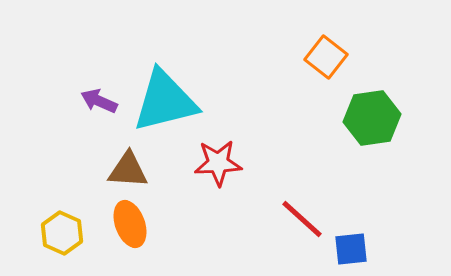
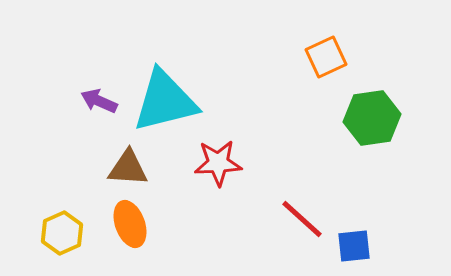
orange square: rotated 27 degrees clockwise
brown triangle: moved 2 px up
yellow hexagon: rotated 12 degrees clockwise
blue square: moved 3 px right, 3 px up
